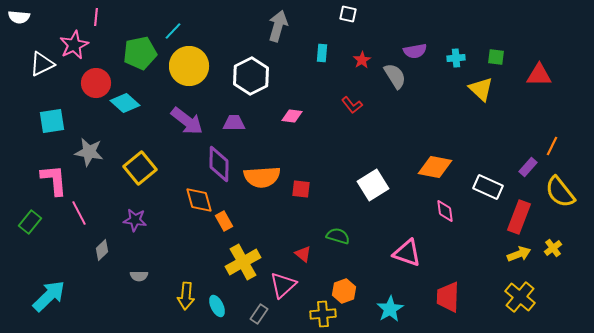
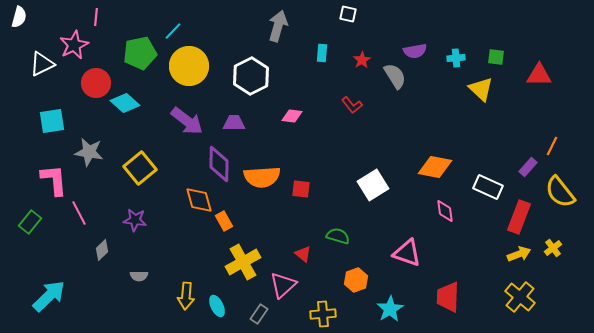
white semicircle at (19, 17): rotated 80 degrees counterclockwise
orange hexagon at (344, 291): moved 12 px right, 11 px up
